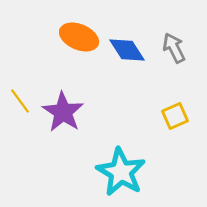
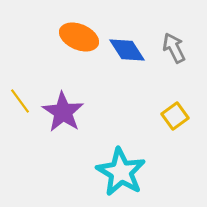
yellow square: rotated 12 degrees counterclockwise
